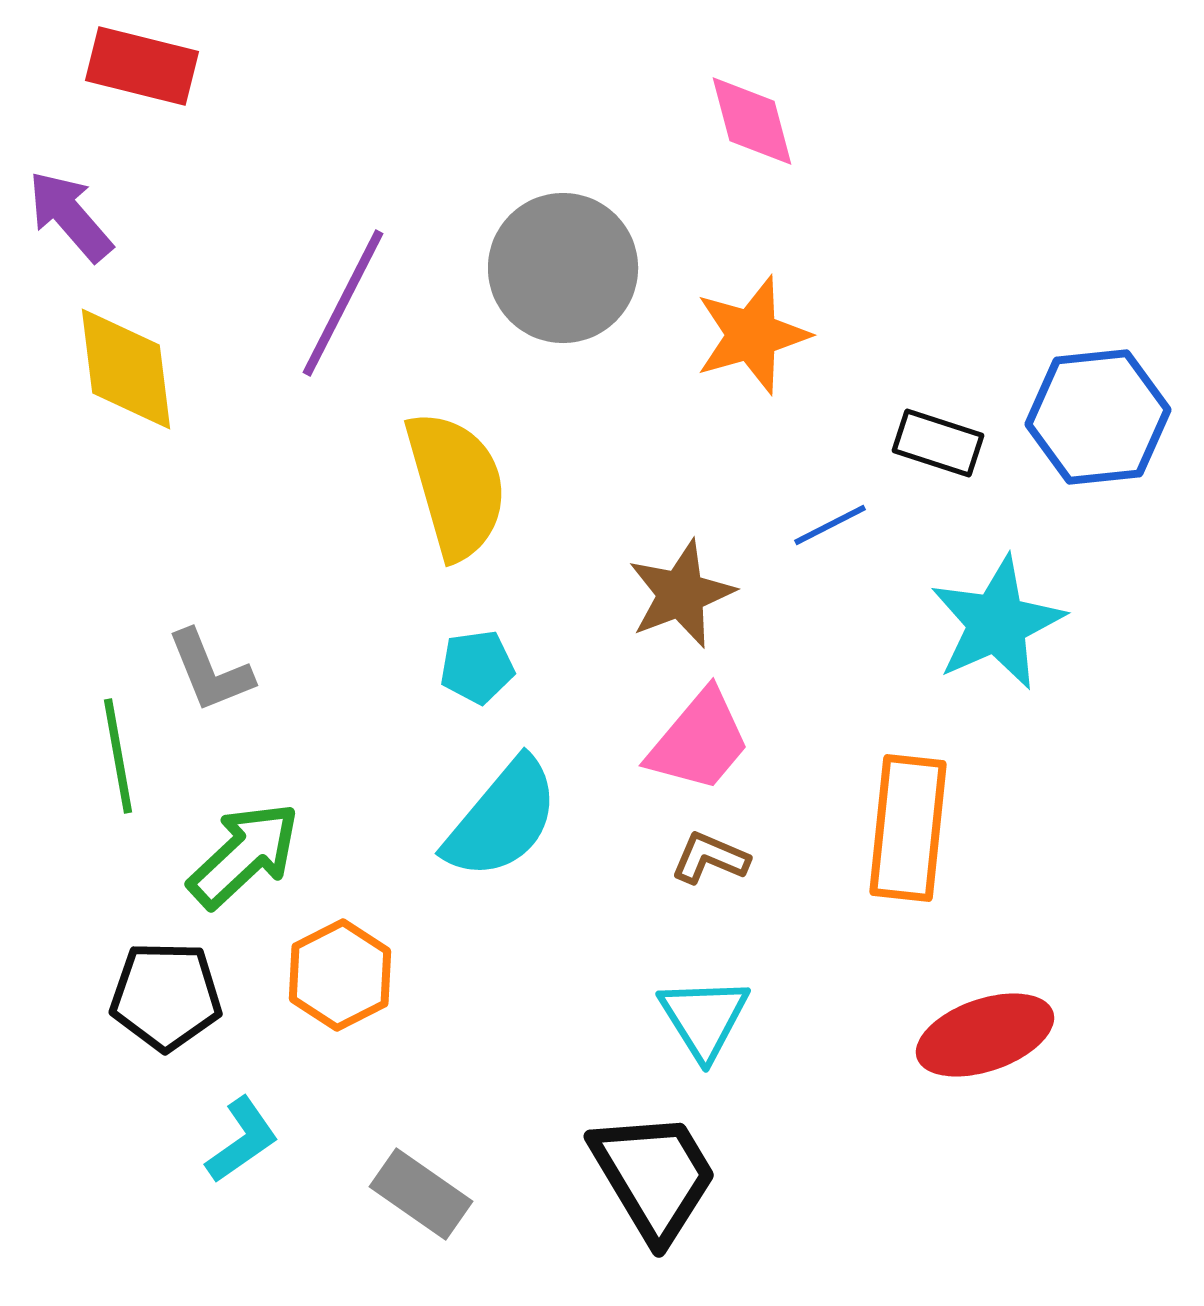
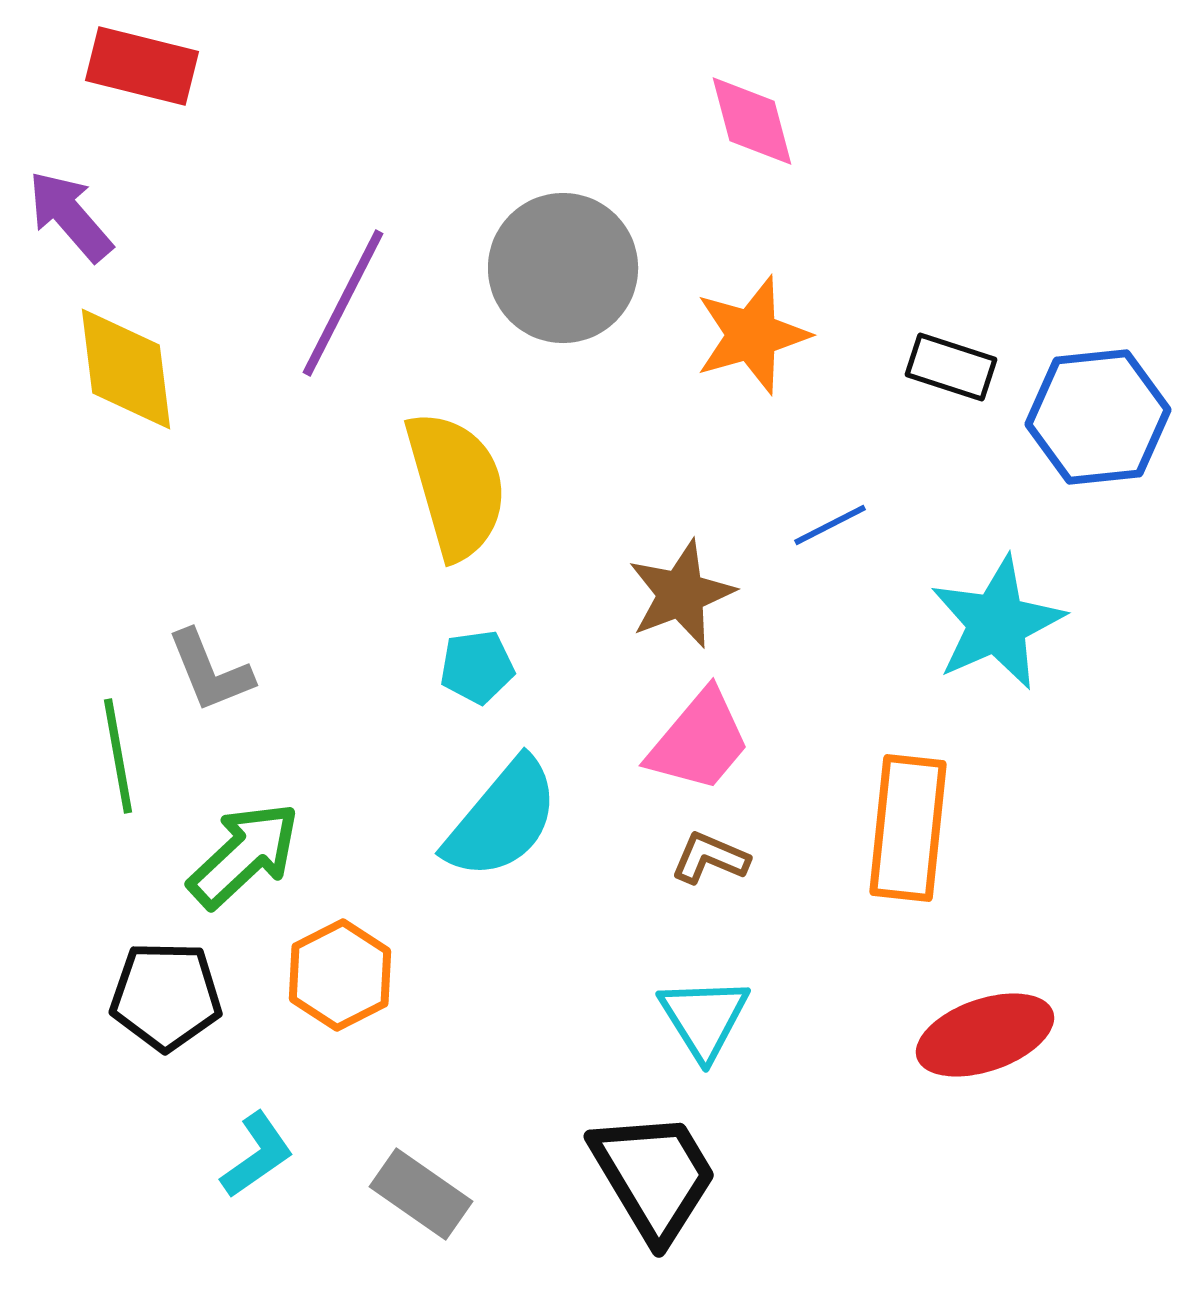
black rectangle: moved 13 px right, 76 px up
cyan L-shape: moved 15 px right, 15 px down
